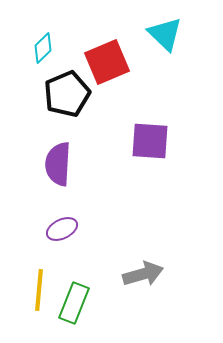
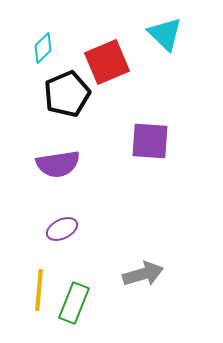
purple semicircle: rotated 102 degrees counterclockwise
